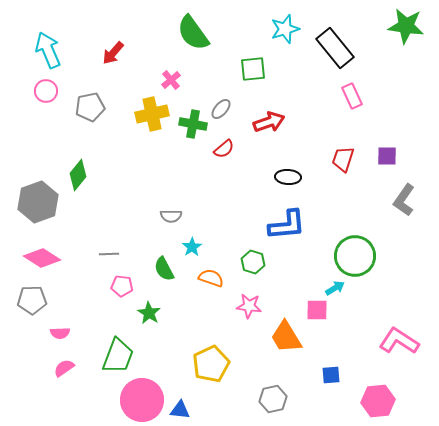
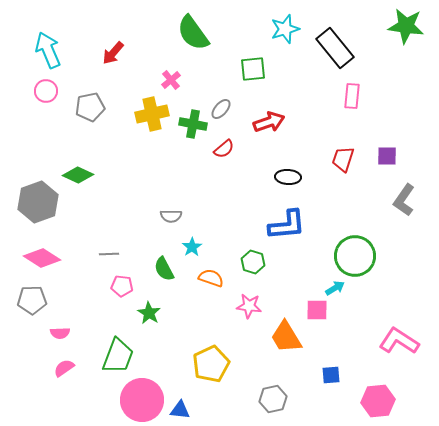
pink rectangle at (352, 96): rotated 30 degrees clockwise
green diamond at (78, 175): rotated 76 degrees clockwise
